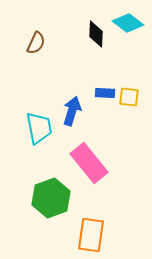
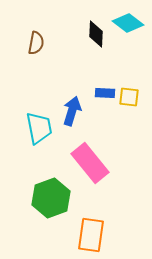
brown semicircle: rotated 15 degrees counterclockwise
pink rectangle: moved 1 px right
